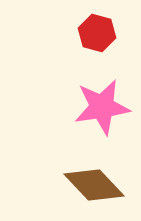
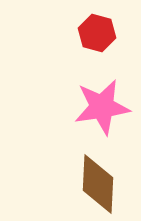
brown diamond: moved 4 px right, 1 px up; rotated 46 degrees clockwise
